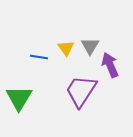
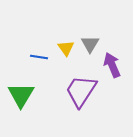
gray triangle: moved 2 px up
purple arrow: moved 2 px right
green triangle: moved 2 px right, 3 px up
